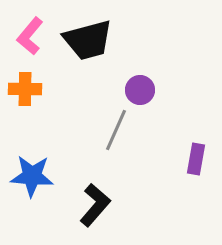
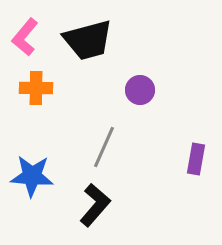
pink L-shape: moved 5 px left, 1 px down
orange cross: moved 11 px right, 1 px up
gray line: moved 12 px left, 17 px down
